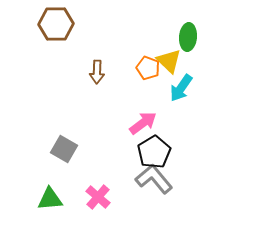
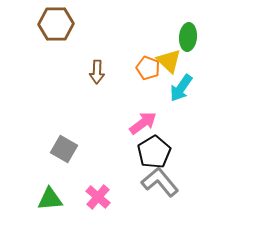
gray L-shape: moved 6 px right, 3 px down
